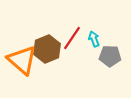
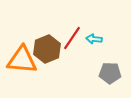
cyan arrow: rotated 63 degrees counterclockwise
gray pentagon: moved 17 px down
orange triangle: rotated 36 degrees counterclockwise
